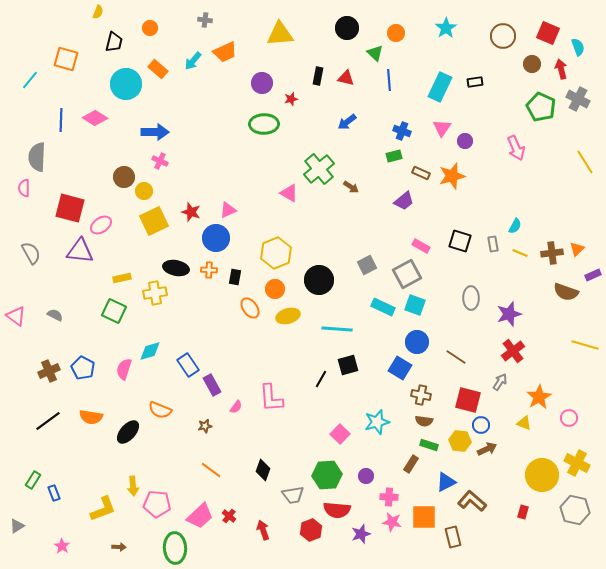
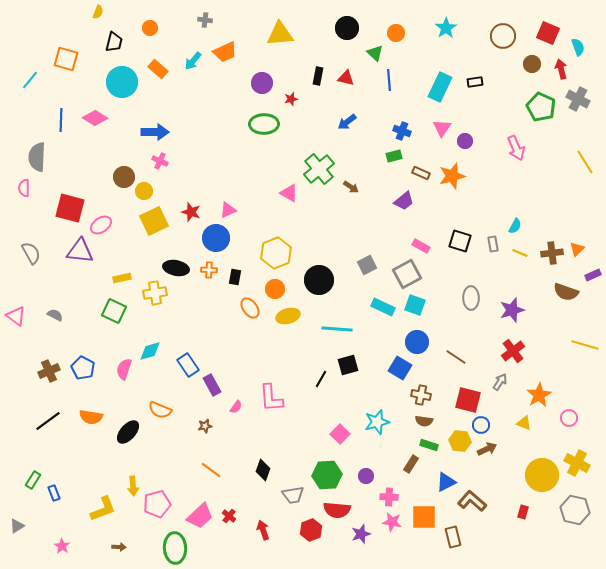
cyan circle at (126, 84): moved 4 px left, 2 px up
purple star at (509, 314): moved 3 px right, 4 px up
orange star at (539, 397): moved 2 px up
pink pentagon at (157, 504): rotated 20 degrees counterclockwise
